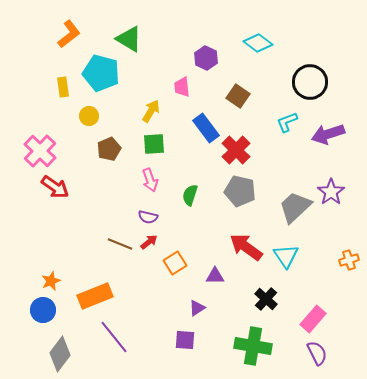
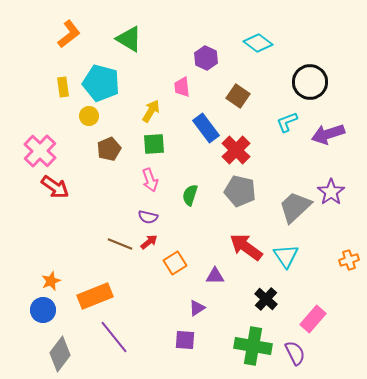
cyan pentagon at (101, 73): moved 10 px down
purple semicircle at (317, 353): moved 22 px left
